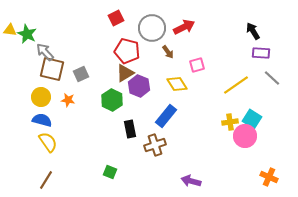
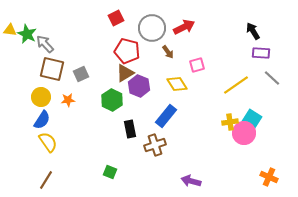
gray arrow: moved 8 px up
orange star: rotated 16 degrees counterclockwise
blue semicircle: rotated 108 degrees clockwise
pink circle: moved 1 px left, 3 px up
